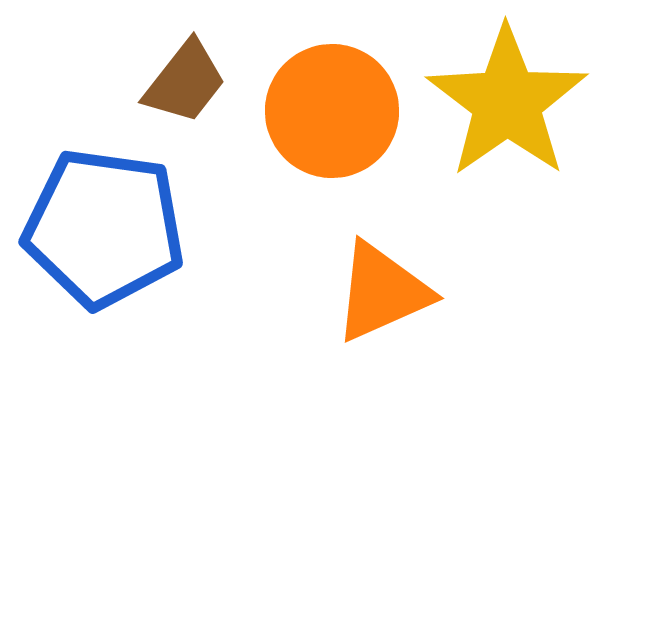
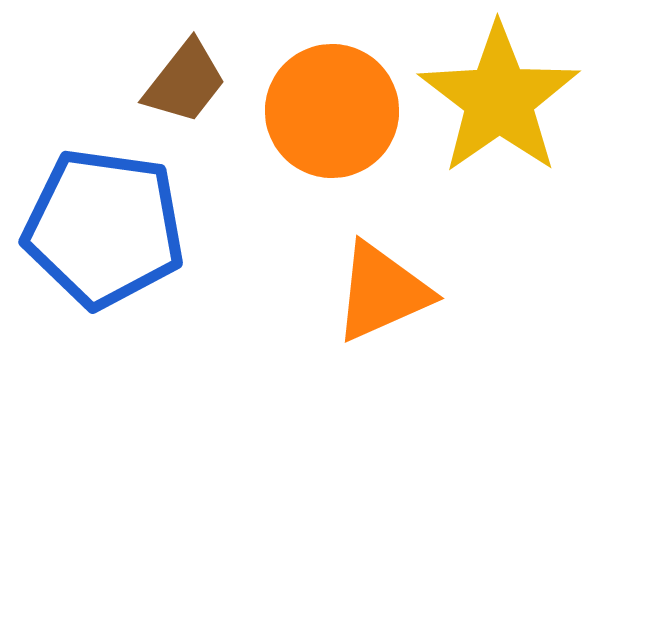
yellow star: moved 8 px left, 3 px up
